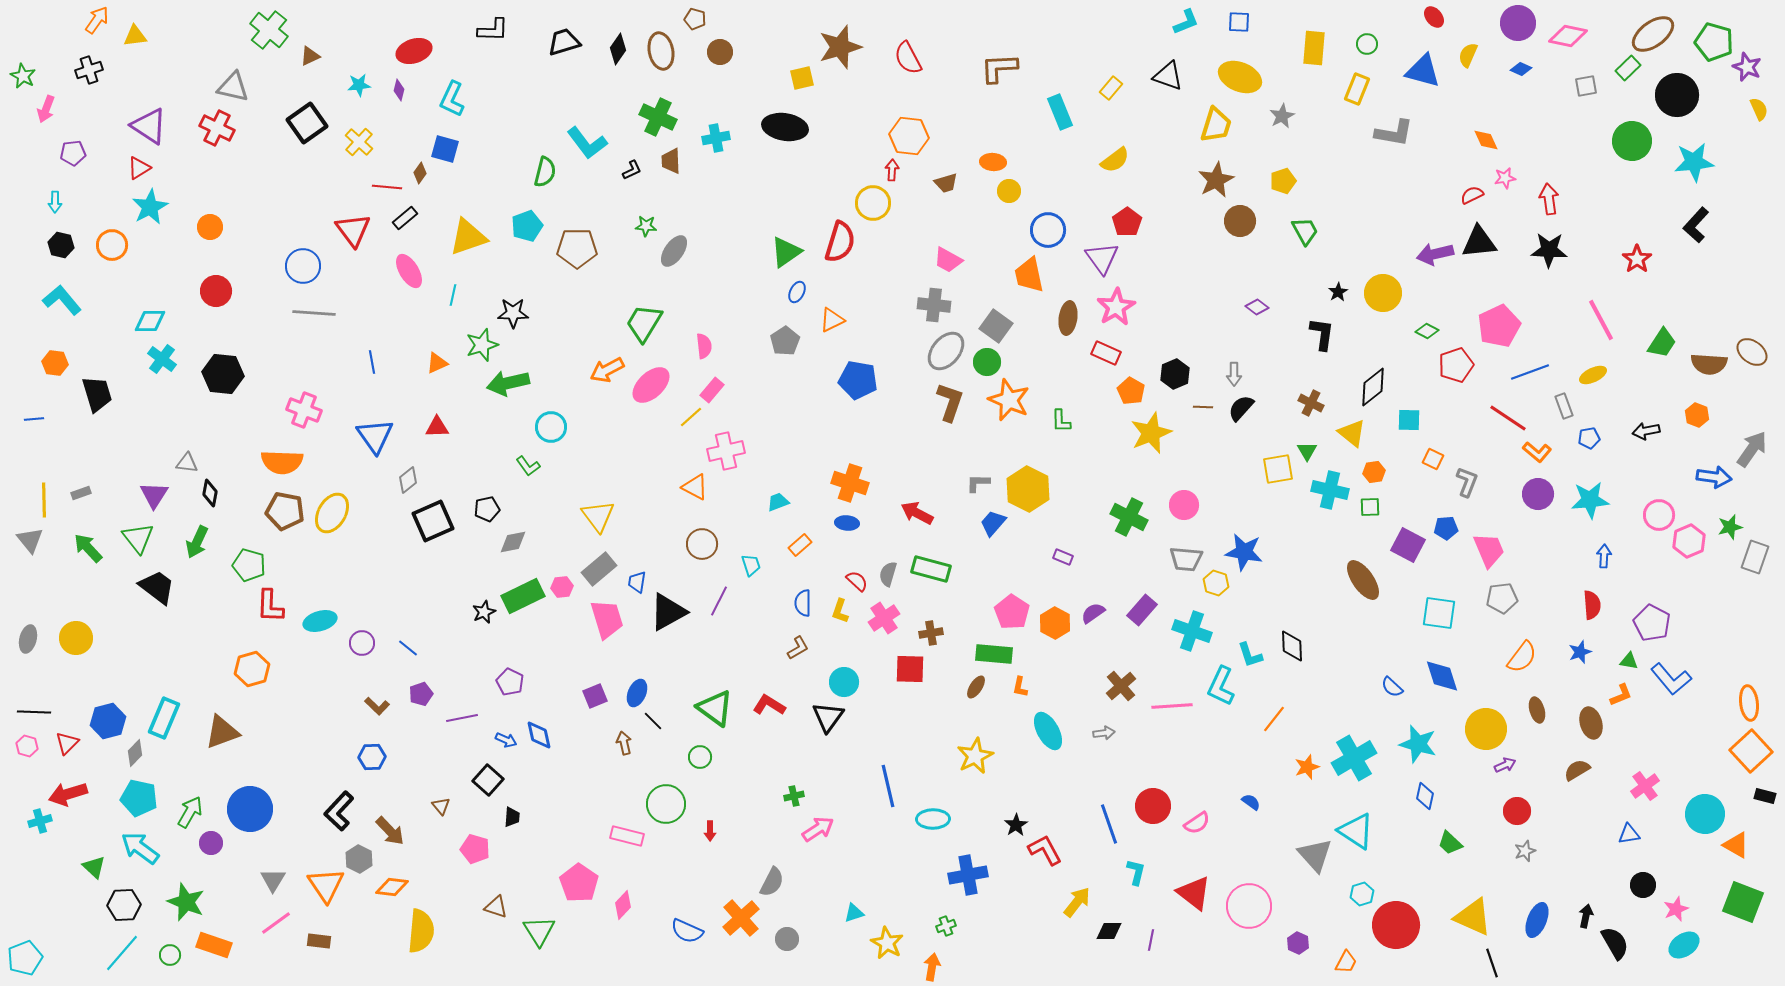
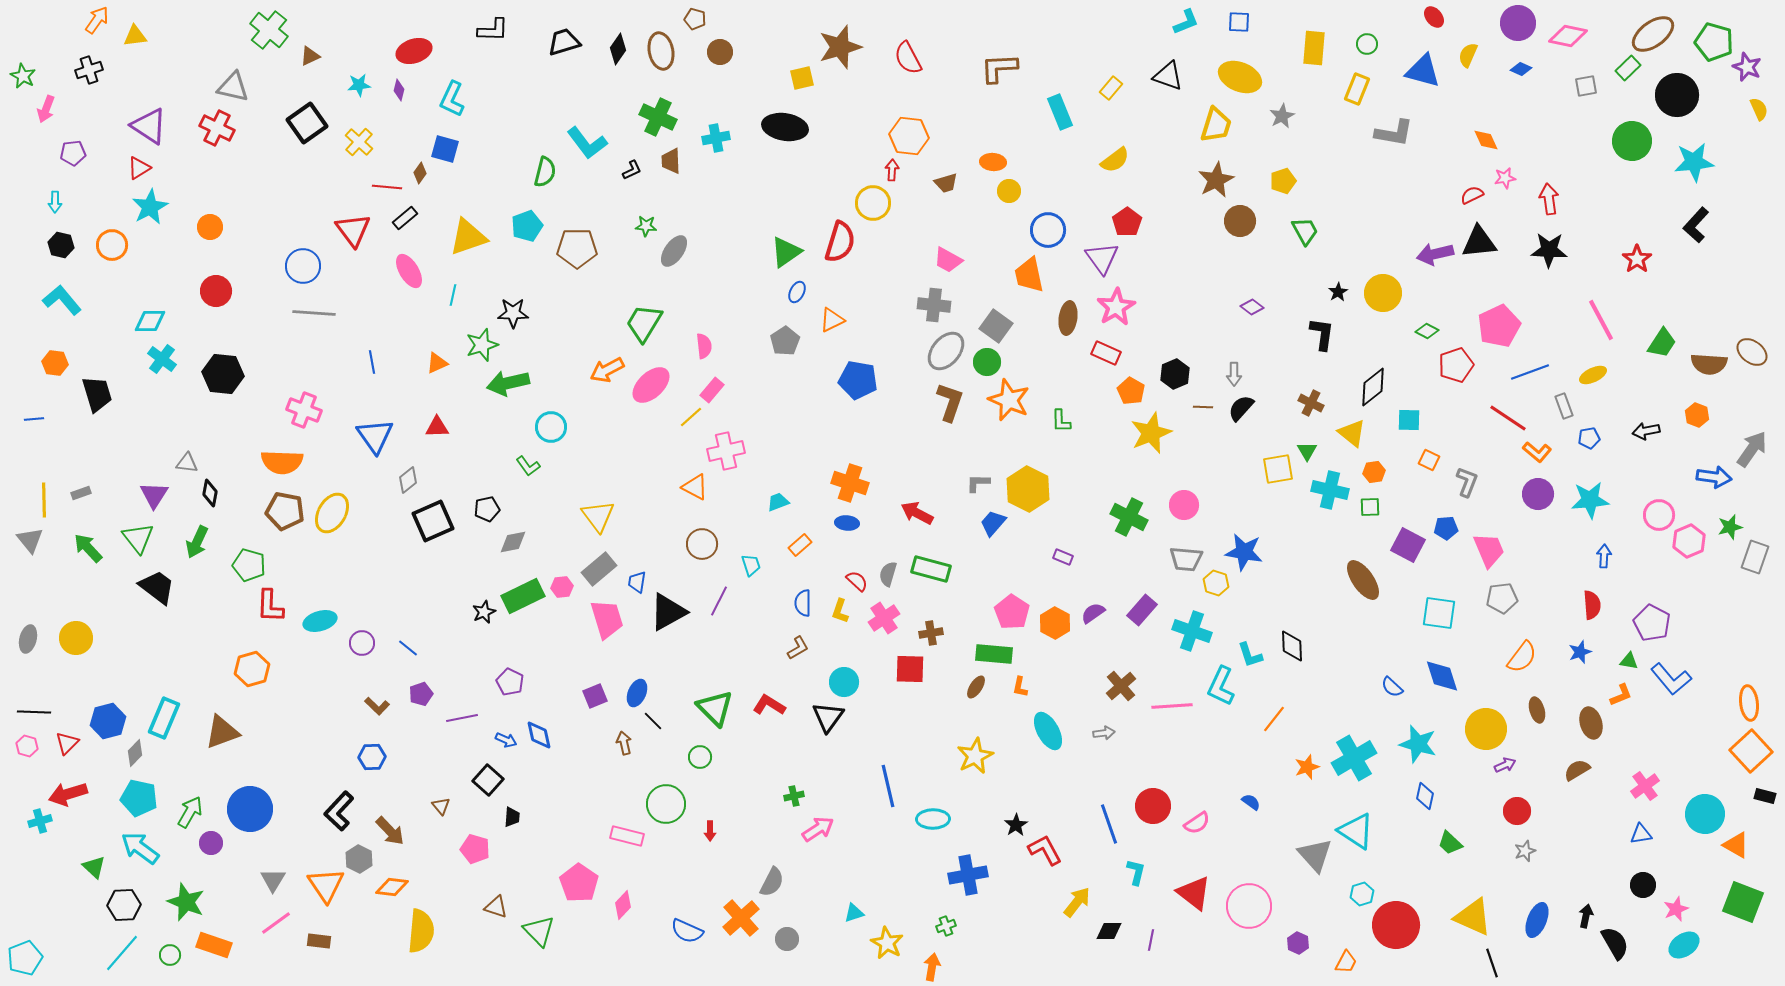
purple diamond at (1257, 307): moved 5 px left
orange square at (1433, 459): moved 4 px left, 1 px down
green triangle at (715, 708): rotated 9 degrees clockwise
blue triangle at (1629, 834): moved 12 px right
green triangle at (539, 931): rotated 12 degrees counterclockwise
